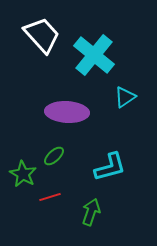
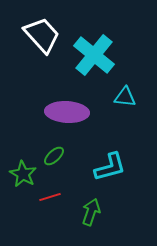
cyan triangle: rotated 40 degrees clockwise
